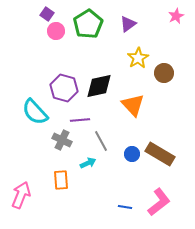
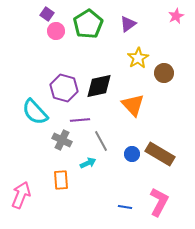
pink L-shape: rotated 24 degrees counterclockwise
